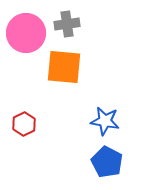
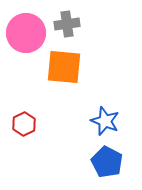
blue star: rotated 12 degrees clockwise
